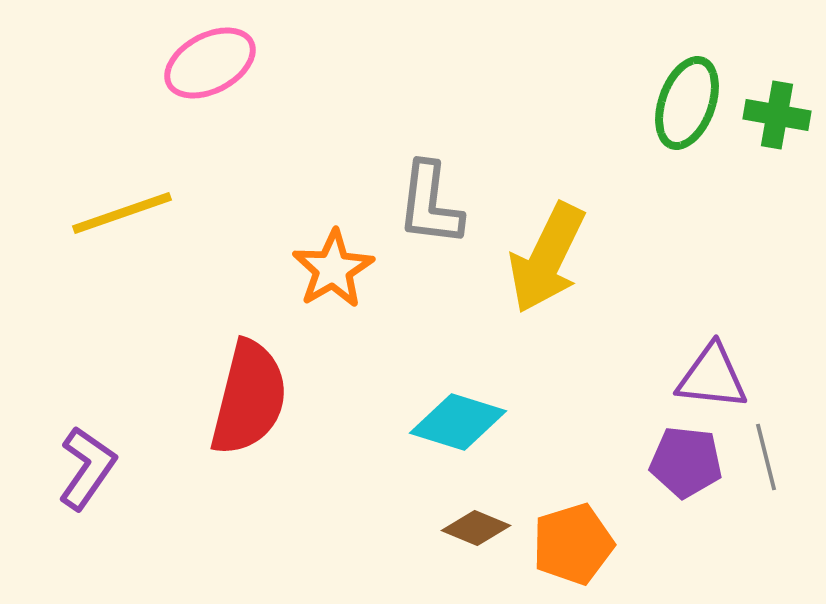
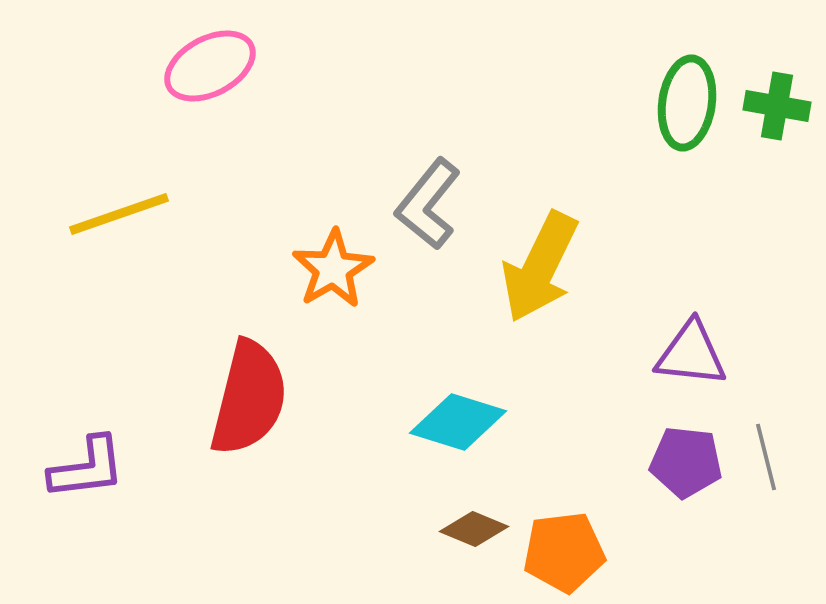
pink ellipse: moved 3 px down
green ellipse: rotated 12 degrees counterclockwise
green cross: moved 9 px up
gray L-shape: moved 2 px left; rotated 32 degrees clockwise
yellow line: moved 3 px left, 1 px down
yellow arrow: moved 7 px left, 9 px down
purple triangle: moved 21 px left, 23 px up
purple L-shape: rotated 48 degrees clockwise
brown diamond: moved 2 px left, 1 px down
orange pentagon: moved 9 px left, 8 px down; rotated 10 degrees clockwise
